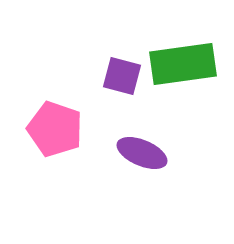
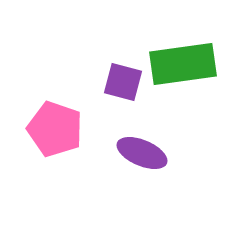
purple square: moved 1 px right, 6 px down
